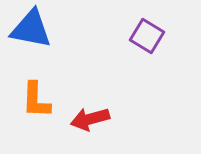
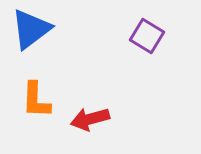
blue triangle: rotated 48 degrees counterclockwise
